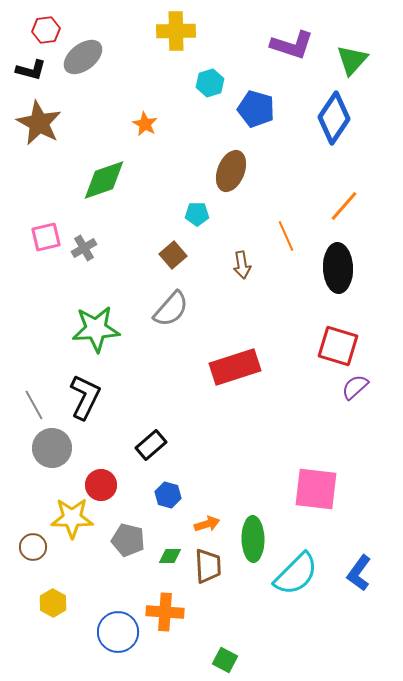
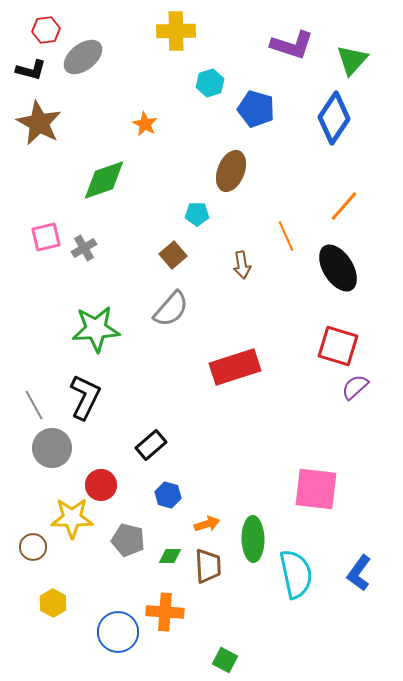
black ellipse at (338, 268): rotated 30 degrees counterclockwise
cyan semicircle at (296, 574): rotated 57 degrees counterclockwise
